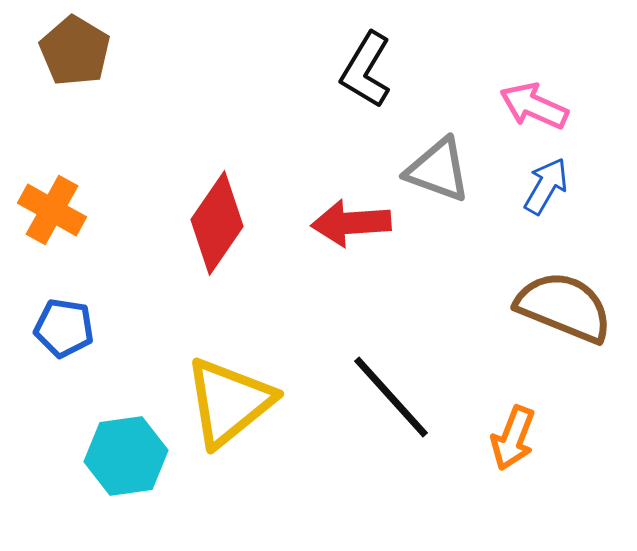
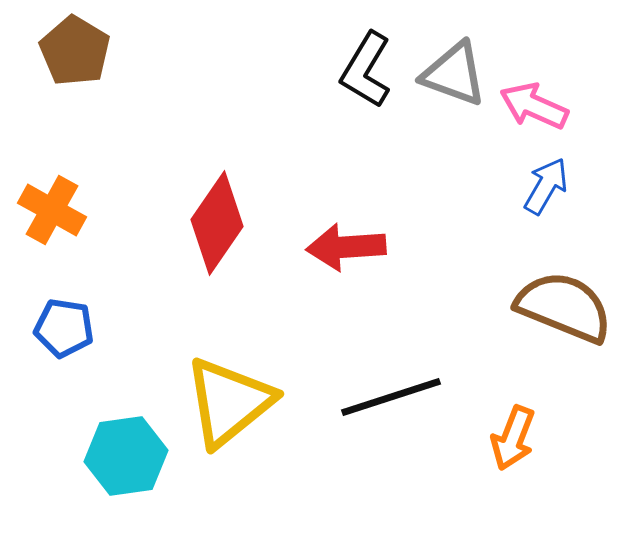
gray triangle: moved 16 px right, 96 px up
red arrow: moved 5 px left, 24 px down
black line: rotated 66 degrees counterclockwise
